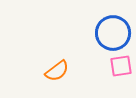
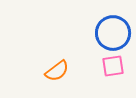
pink square: moved 8 px left
